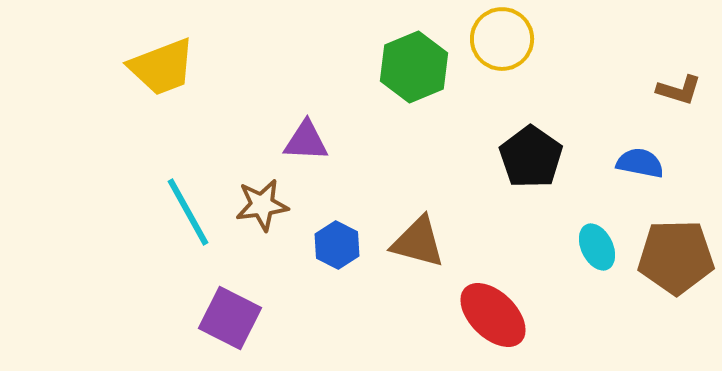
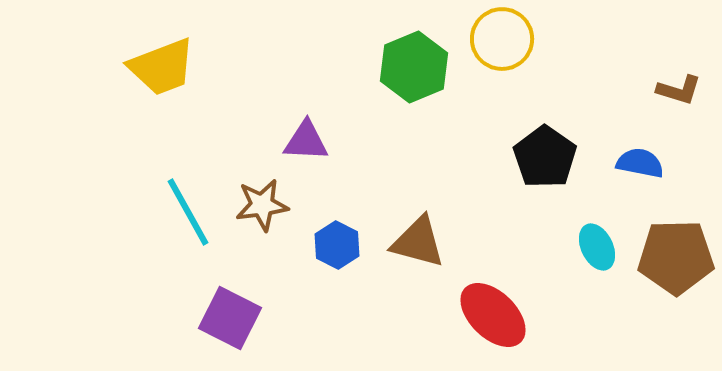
black pentagon: moved 14 px right
